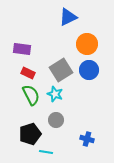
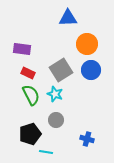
blue triangle: moved 1 px down; rotated 24 degrees clockwise
blue circle: moved 2 px right
